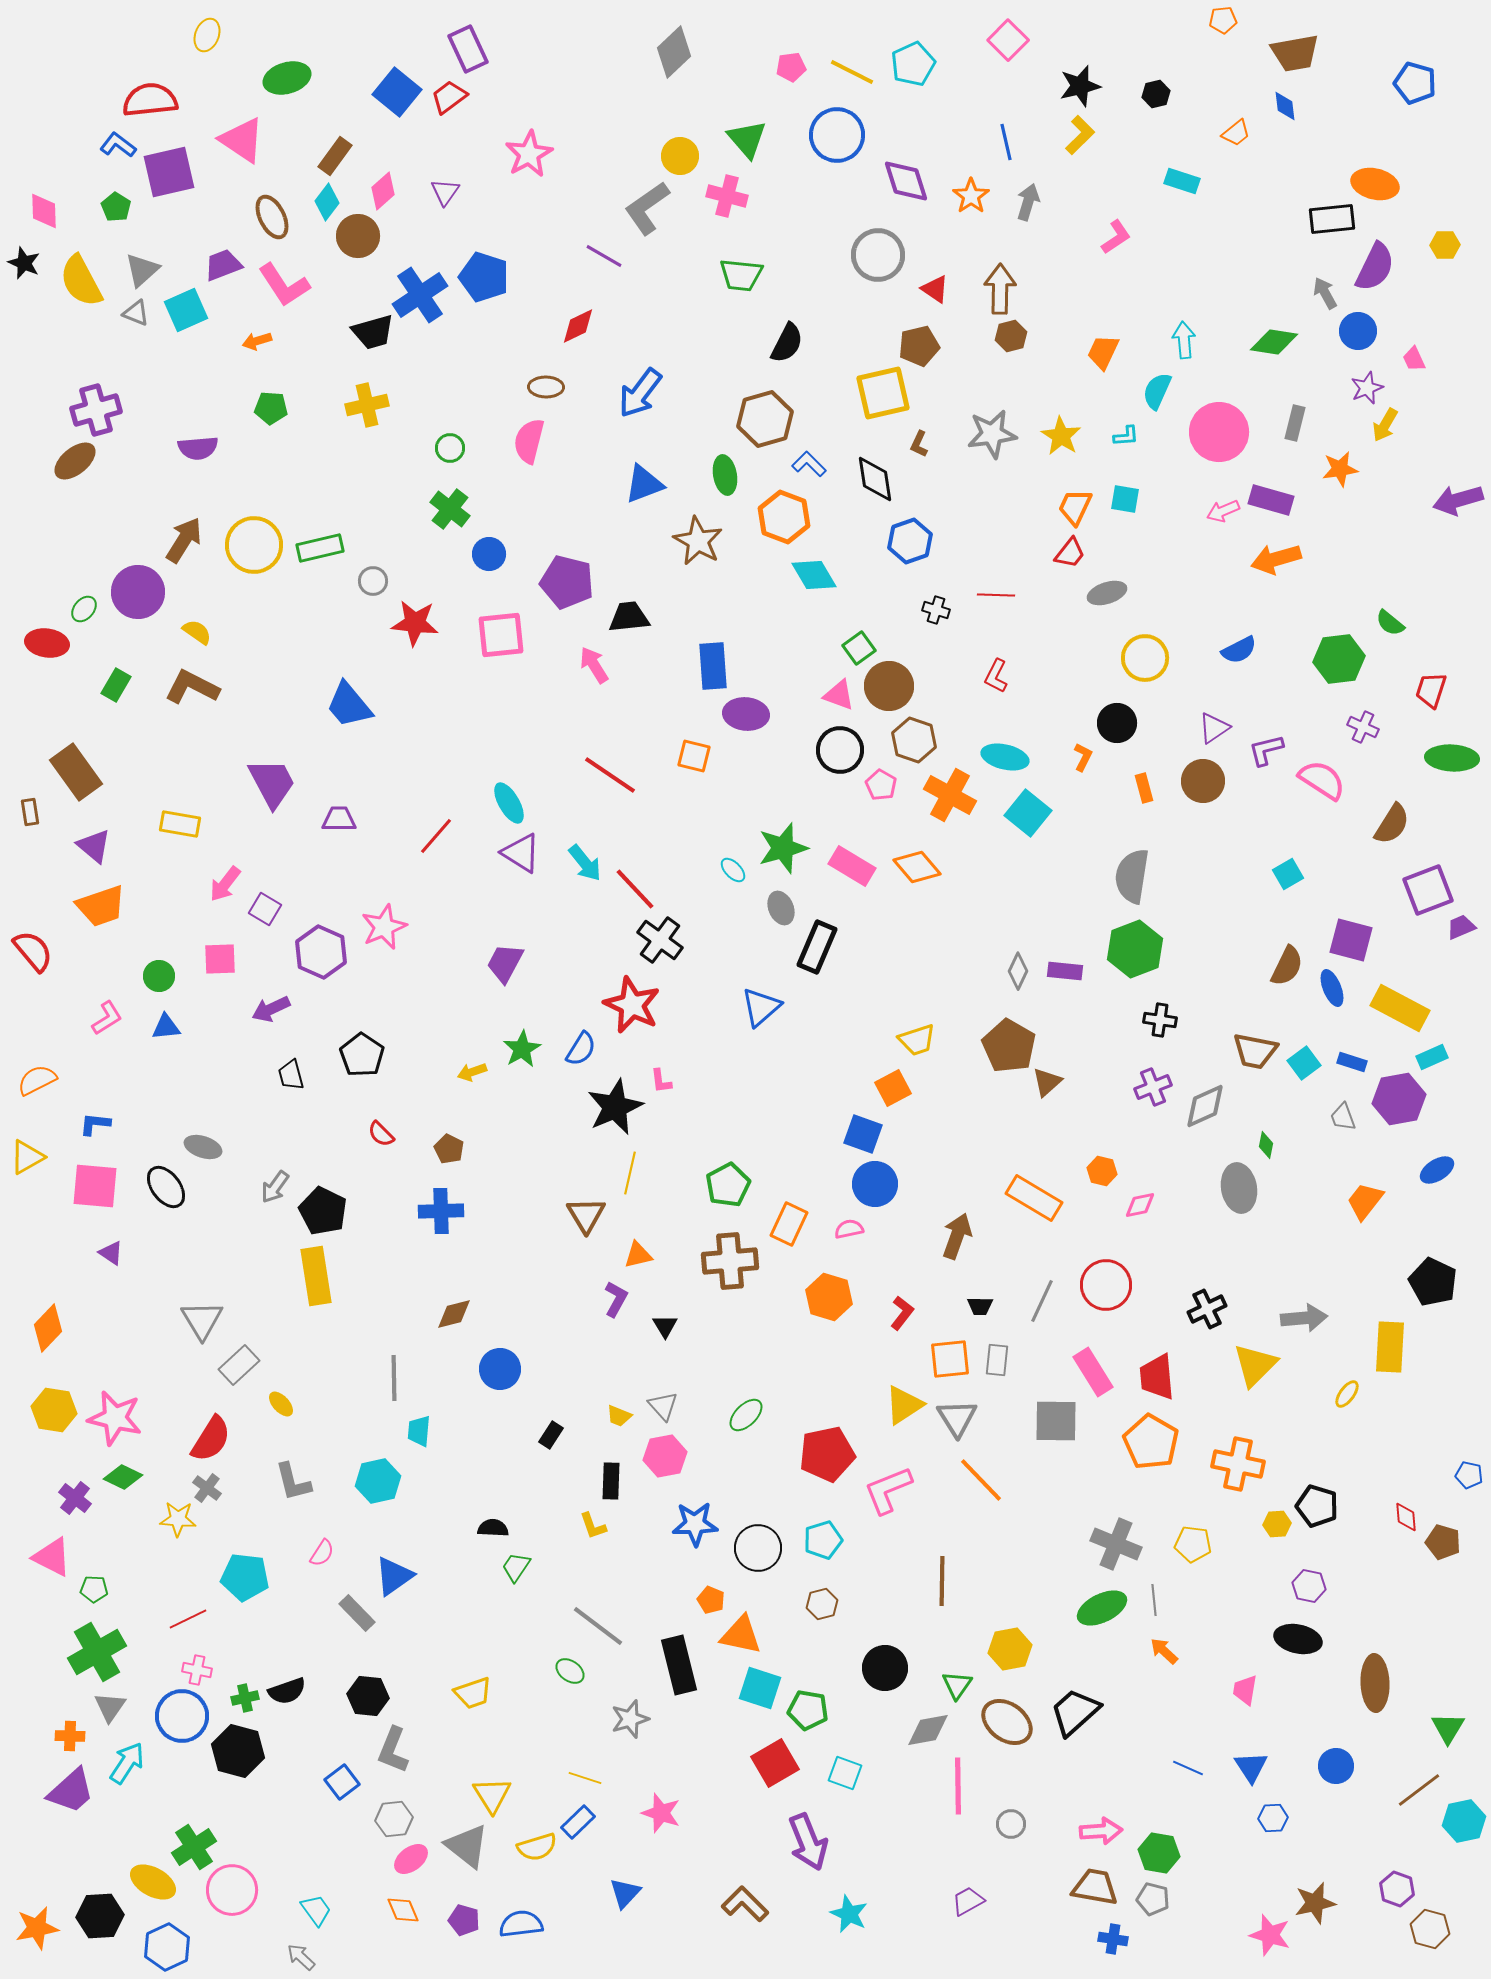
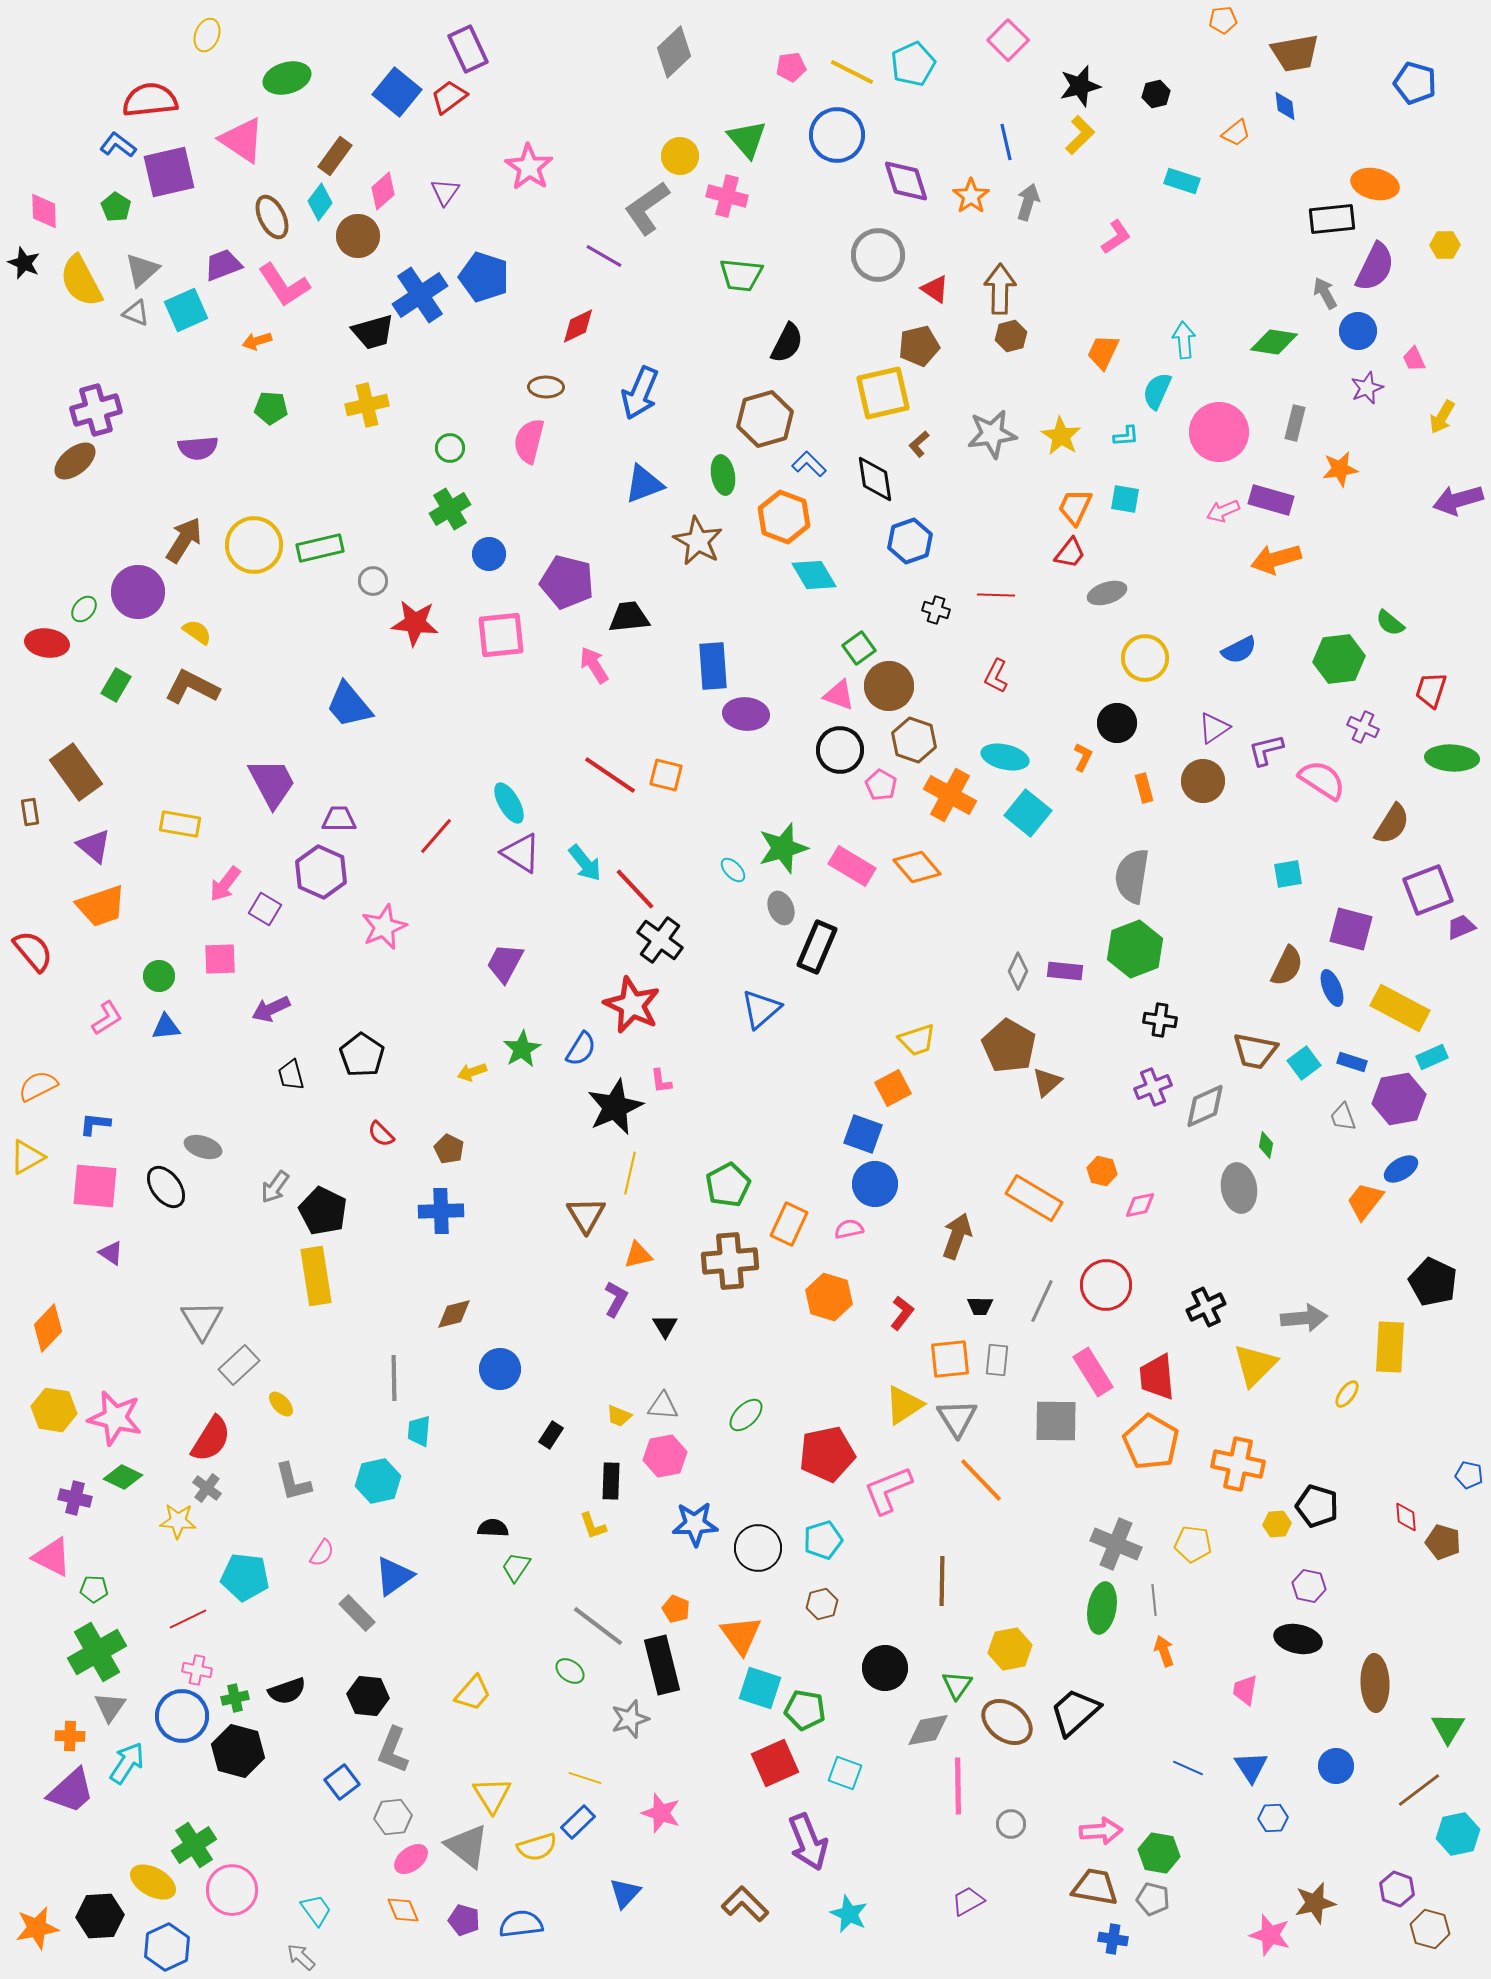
pink star at (529, 154): moved 13 px down; rotated 9 degrees counterclockwise
cyan diamond at (327, 202): moved 7 px left
blue arrow at (640, 393): rotated 14 degrees counterclockwise
yellow arrow at (1385, 425): moved 57 px right, 8 px up
brown L-shape at (919, 444): rotated 24 degrees clockwise
green ellipse at (725, 475): moved 2 px left
green cross at (450, 509): rotated 21 degrees clockwise
orange square at (694, 756): moved 28 px left, 19 px down
cyan square at (1288, 874): rotated 20 degrees clockwise
purple square at (1351, 940): moved 11 px up
purple hexagon at (321, 952): moved 80 px up
blue triangle at (761, 1007): moved 2 px down
orange semicircle at (37, 1080): moved 1 px right, 6 px down
blue ellipse at (1437, 1170): moved 36 px left, 1 px up
black cross at (1207, 1309): moved 1 px left, 2 px up
gray triangle at (663, 1406): rotated 44 degrees counterclockwise
purple cross at (75, 1498): rotated 24 degrees counterclockwise
yellow star at (178, 1519): moved 2 px down
orange pentagon at (711, 1600): moved 35 px left, 9 px down
green ellipse at (1102, 1608): rotated 54 degrees counterclockwise
orange triangle at (741, 1635): rotated 42 degrees clockwise
orange arrow at (1164, 1651): rotated 28 degrees clockwise
black rectangle at (679, 1665): moved 17 px left
yellow trapezoid at (473, 1693): rotated 30 degrees counterclockwise
green cross at (245, 1698): moved 10 px left
green pentagon at (808, 1710): moved 3 px left
red square at (775, 1763): rotated 6 degrees clockwise
gray hexagon at (394, 1819): moved 1 px left, 2 px up
cyan hexagon at (1464, 1821): moved 6 px left, 13 px down
green cross at (194, 1847): moved 2 px up
